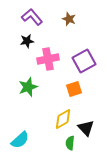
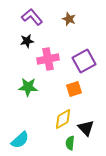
green star: rotated 24 degrees clockwise
